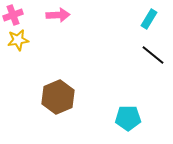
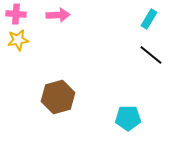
pink cross: moved 3 px right, 1 px up; rotated 24 degrees clockwise
black line: moved 2 px left
brown hexagon: rotated 8 degrees clockwise
